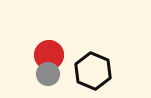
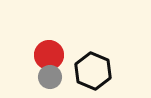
gray circle: moved 2 px right, 3 px down
